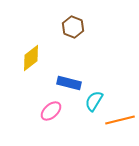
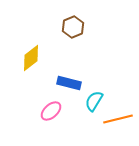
brown hexagon: rotated 15 degrees clockwise
orange line: moved 2 px left, 1 px up
